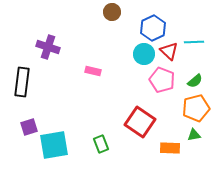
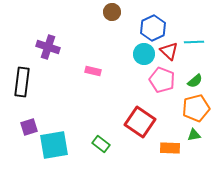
green rectangle: rotated 30 degrees counterclockwise
